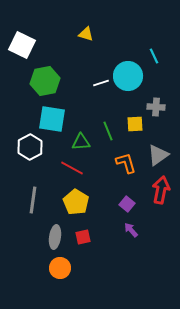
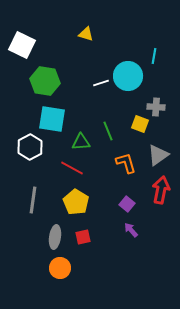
cyan line: rotated 35 degrees clockwise
green hexagon: rotated 20 degrees clockwise
yellow square: moved 5 px right; rotated 24 degrees clockwise
